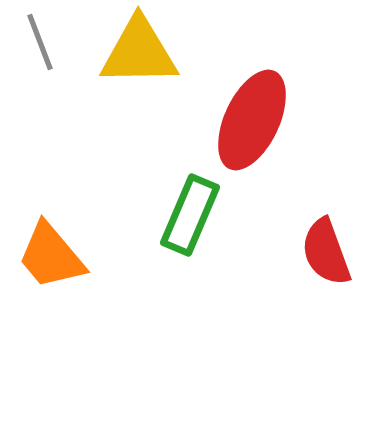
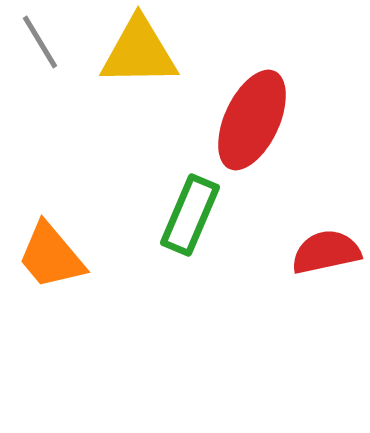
gray line: rotated 10 degrees counterclockwise
red semicircle: rotated 98 degrees clockwise
